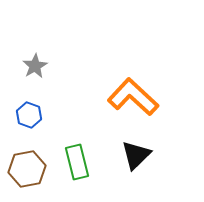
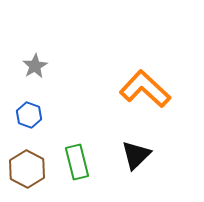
orange L-shape: moved 12 px right, 8 px up
brown hexagon: rotated 21 degrees counterclockwise
